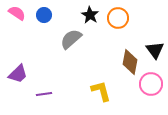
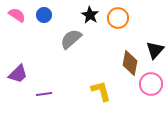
pink semicircle: moved 2 px down
black triangle: rotated 18 degrees clockwise
brown diamond: moved 1 px down
